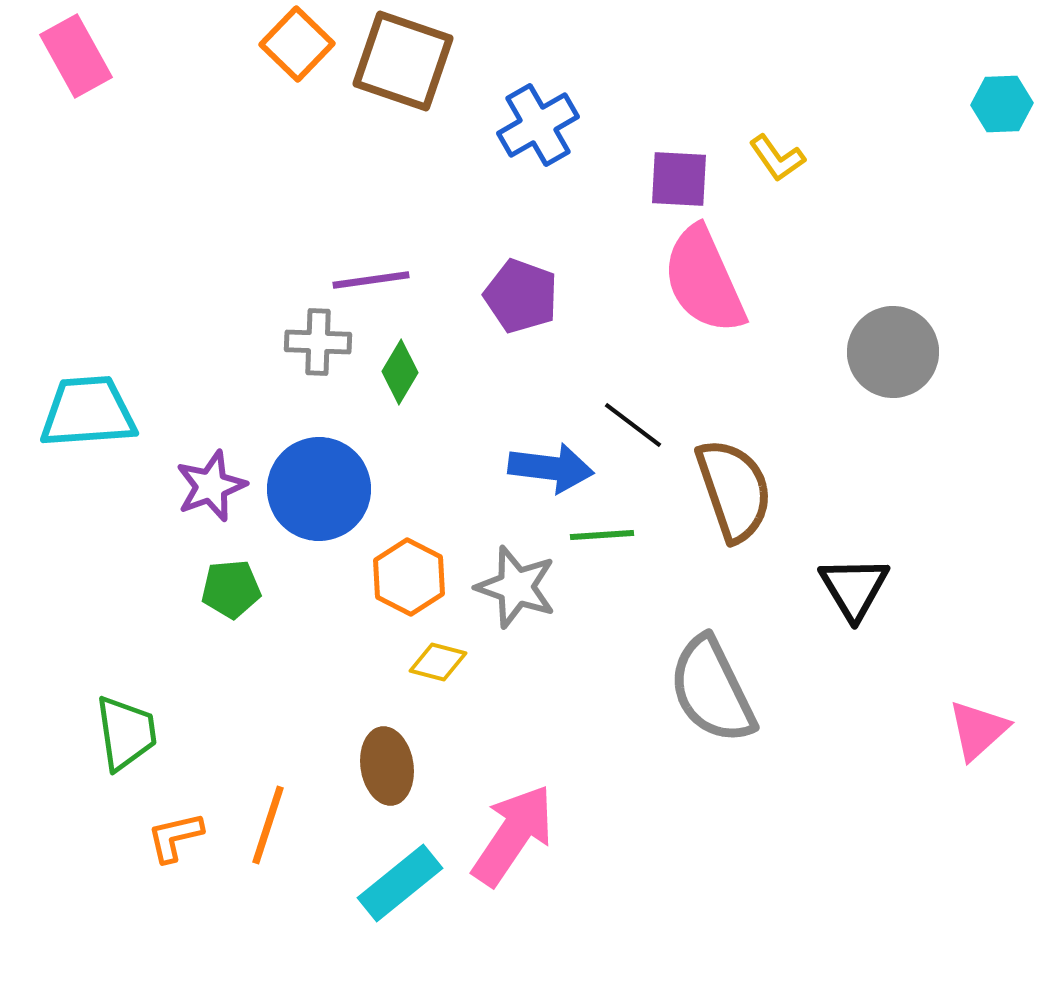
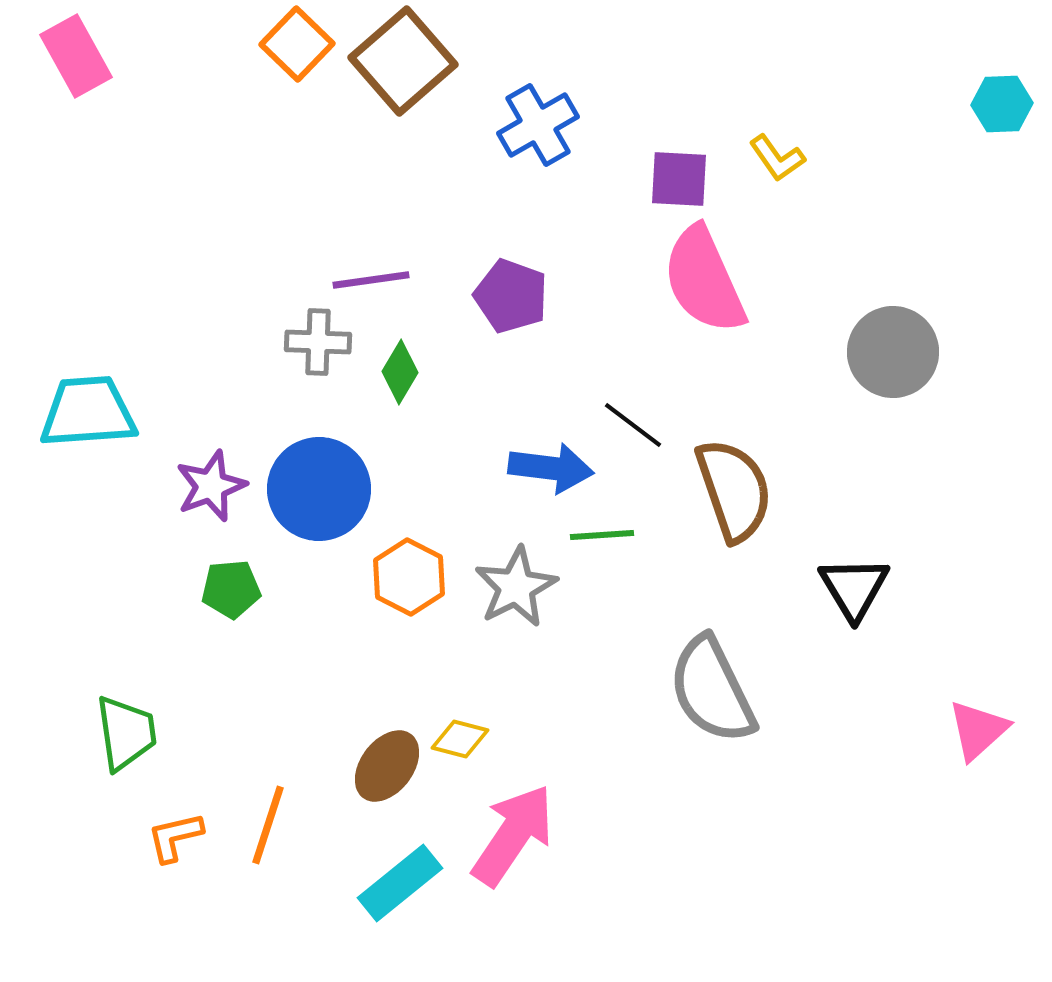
brown square: rotated 30 degrees clockwise
purple pentagon: moved 10 px left
gray star: rotated 26 degrees clockwise
yellow diamond: moved 22 px right, 77 px down
brown ellipse: rotated 46 degrees clockwise
